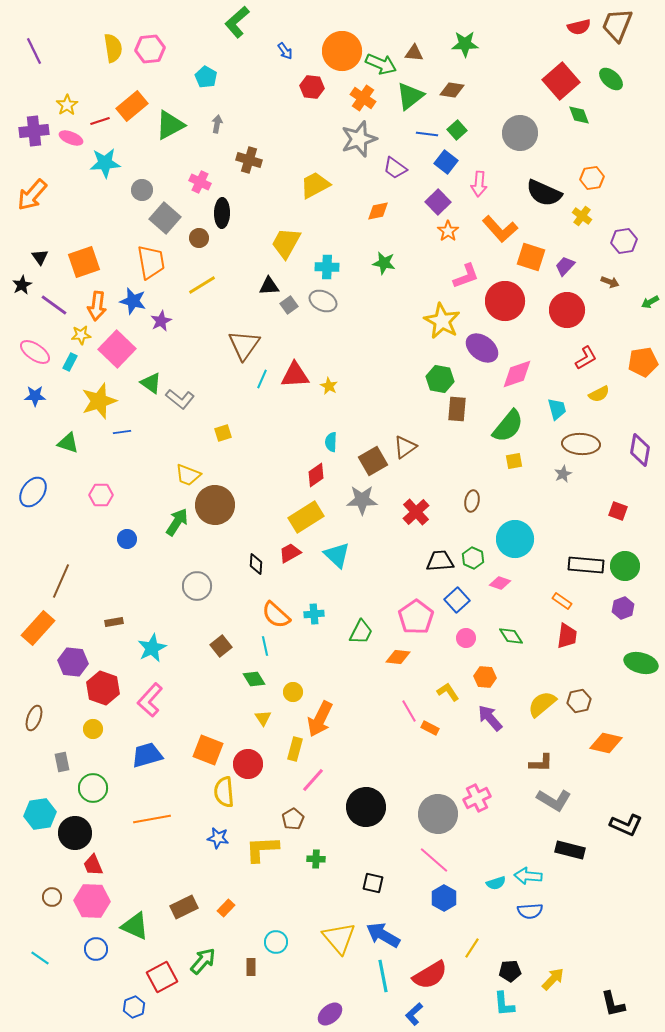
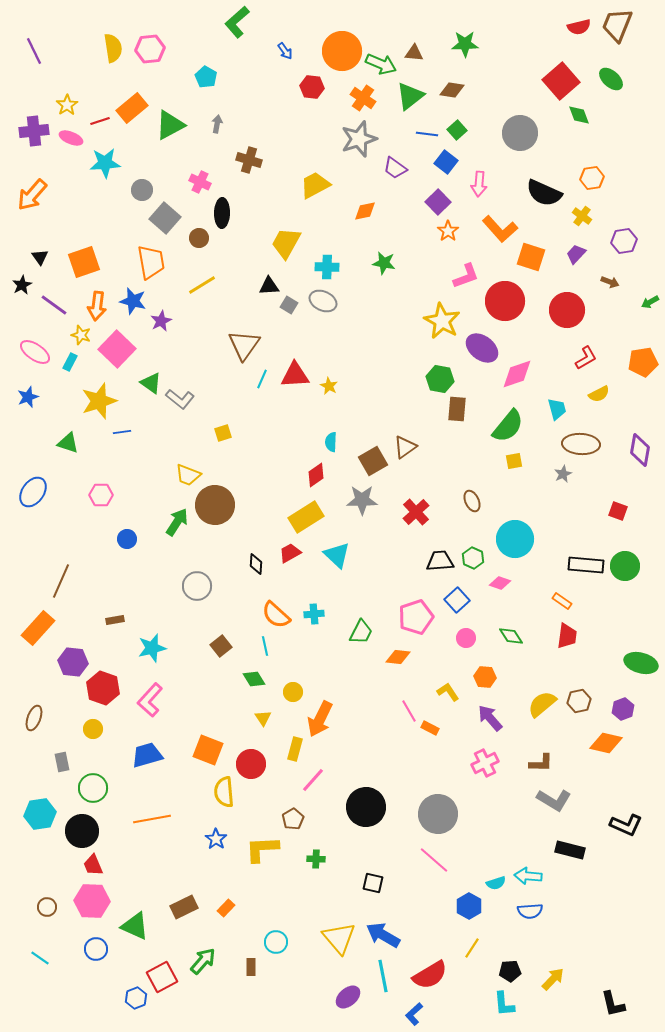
orange rectangle at (132, 106): moved 2 px down
orange diamond at (378, 211): moved 13 px left
purple trapezoid at (565, 266): moved 11 px right, 12 px up
gray square at (289, 305): rotated 24 degrees counterclockwise
yellow star at (81, 335): rotated 24 degrees clockwise
blue star at (35, 396): moved 7 px left, 1 px down; rotated 20 degrees counterclockwise
brown ellipse at (472, 501): rotated 35 degrees counterclockwise
purple hexagon at (623, 608): moved 101 px down
pink pentagon at (416, 617): rotated 16 degrees clockwise
brown rectangle at (114, 622): moved 1 px right, 2 px up
cyan star at (152, 648): rotated 12 degrees clockwise
red circle at (248, 764): moved 3 px right
pink cross at (477, 798): moved 8 px right, 35 px up
black circle at (75, 833): moved 7 px right, 2 px up
blue star at (218, 838): moved 2 px left, 1 px down; rotated 25 degrees clockwise
brown circle at (52, 897): moved 5 px left, 10 px down
blue hexagon at (444, 898): moved 25 px right, 8 px down
blue hexagon at (134, 1007): moved 2 px right, 9 px up
purple ellipse at (330, 1014): moved 18 px right, 17 px up
